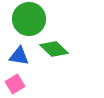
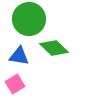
green diamond: moved 1 px up
